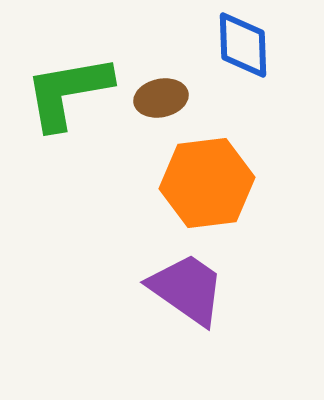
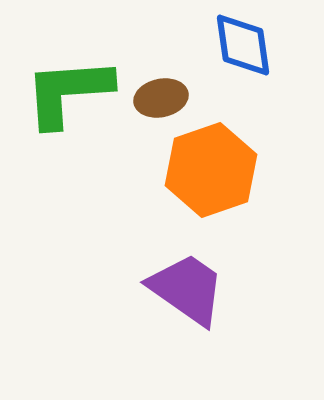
blue diamond: rotated 6 degrees counterclockwise
green L-shape: rotated 6 degrees clockwise
orange hexagon: moved 4 px right, 13 px up; rotated 12 degrees counterclockwise
